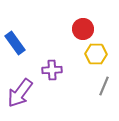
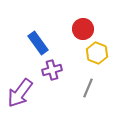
blue rectangle: moved 23 px right
yellow hexagon: moved 1 px right, 1 px up; rotated 20 degrees clockwise
purple cross: rotated 12 degrees counterclockwise
gray line: moved 16 px left, 2 px down
